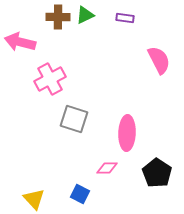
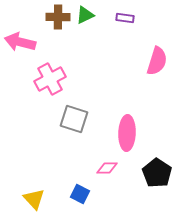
pink semicircle: moved 2 px left, 1 px down; rotated 44 degrees clockwise
